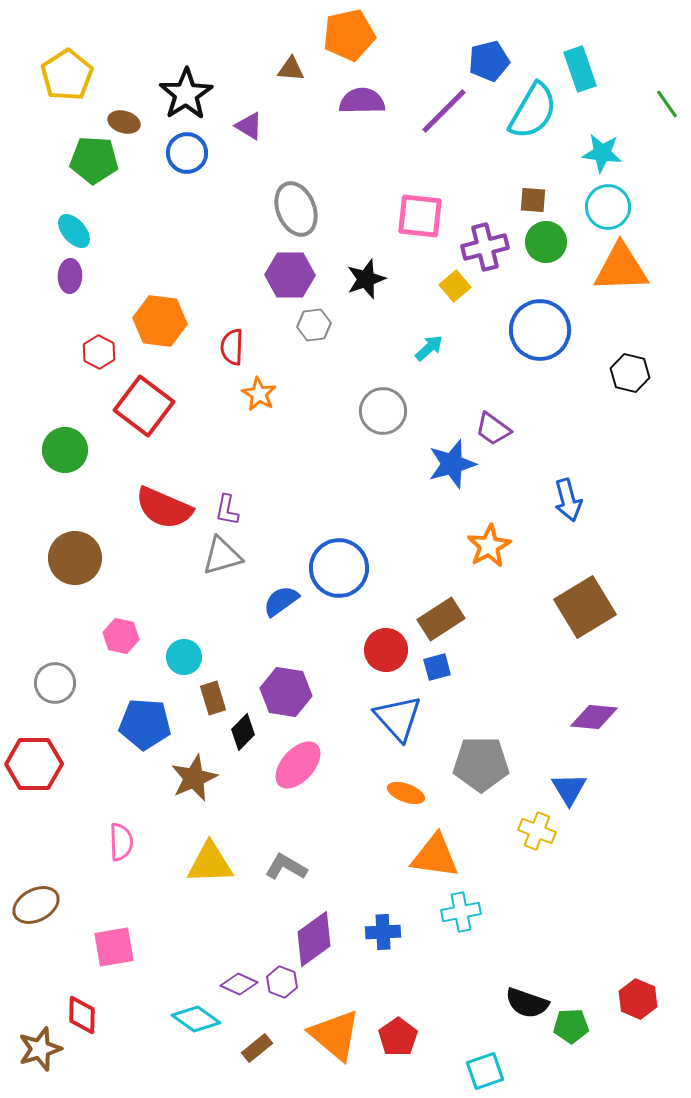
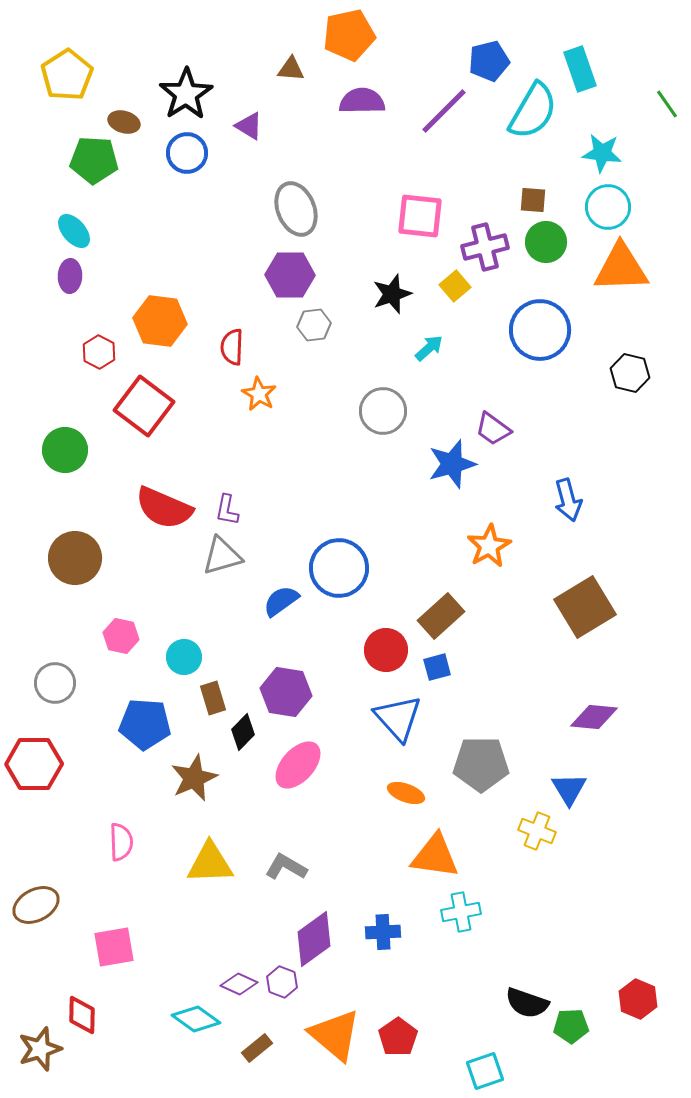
black star at (366, 279): moved 26 px right, 15 px down
brown rectangle at (441, 619): moved 3 px up; rotated 9 degrees counterclockwise
